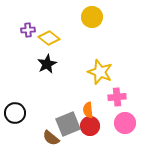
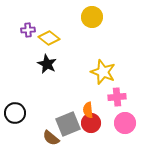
black star: rotated 18 degrees counterclockwise
yellow star: moved 3 px right
red circle: moved 1 px right, 3 px up
